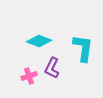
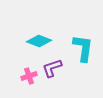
purple L-shape: rotated 45 degrees clockwise
